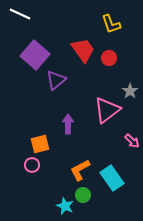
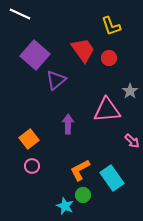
yellow L-shape: moved 2 px down
pink triangle: rotated 32 degrees clockwise
orange square: moved 11 px left, 5 px up; rotated 24 degrees counterclockwise
pink circle: moved 1 px down
